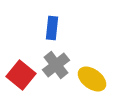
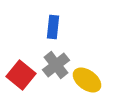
blue rectangle: moved 1 px right, 1 px up
yellow ellipse: moved 5 px left, 1 px down
